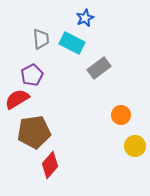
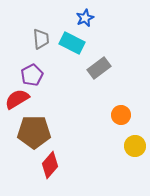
brown pentagon: rotated 8 degrees clockwise
